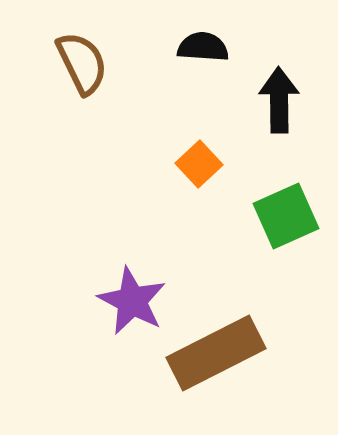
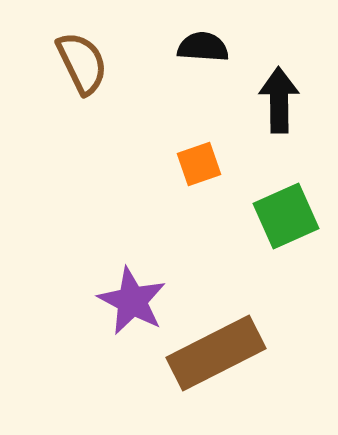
orange square: rotated 24 degrees clockwise
